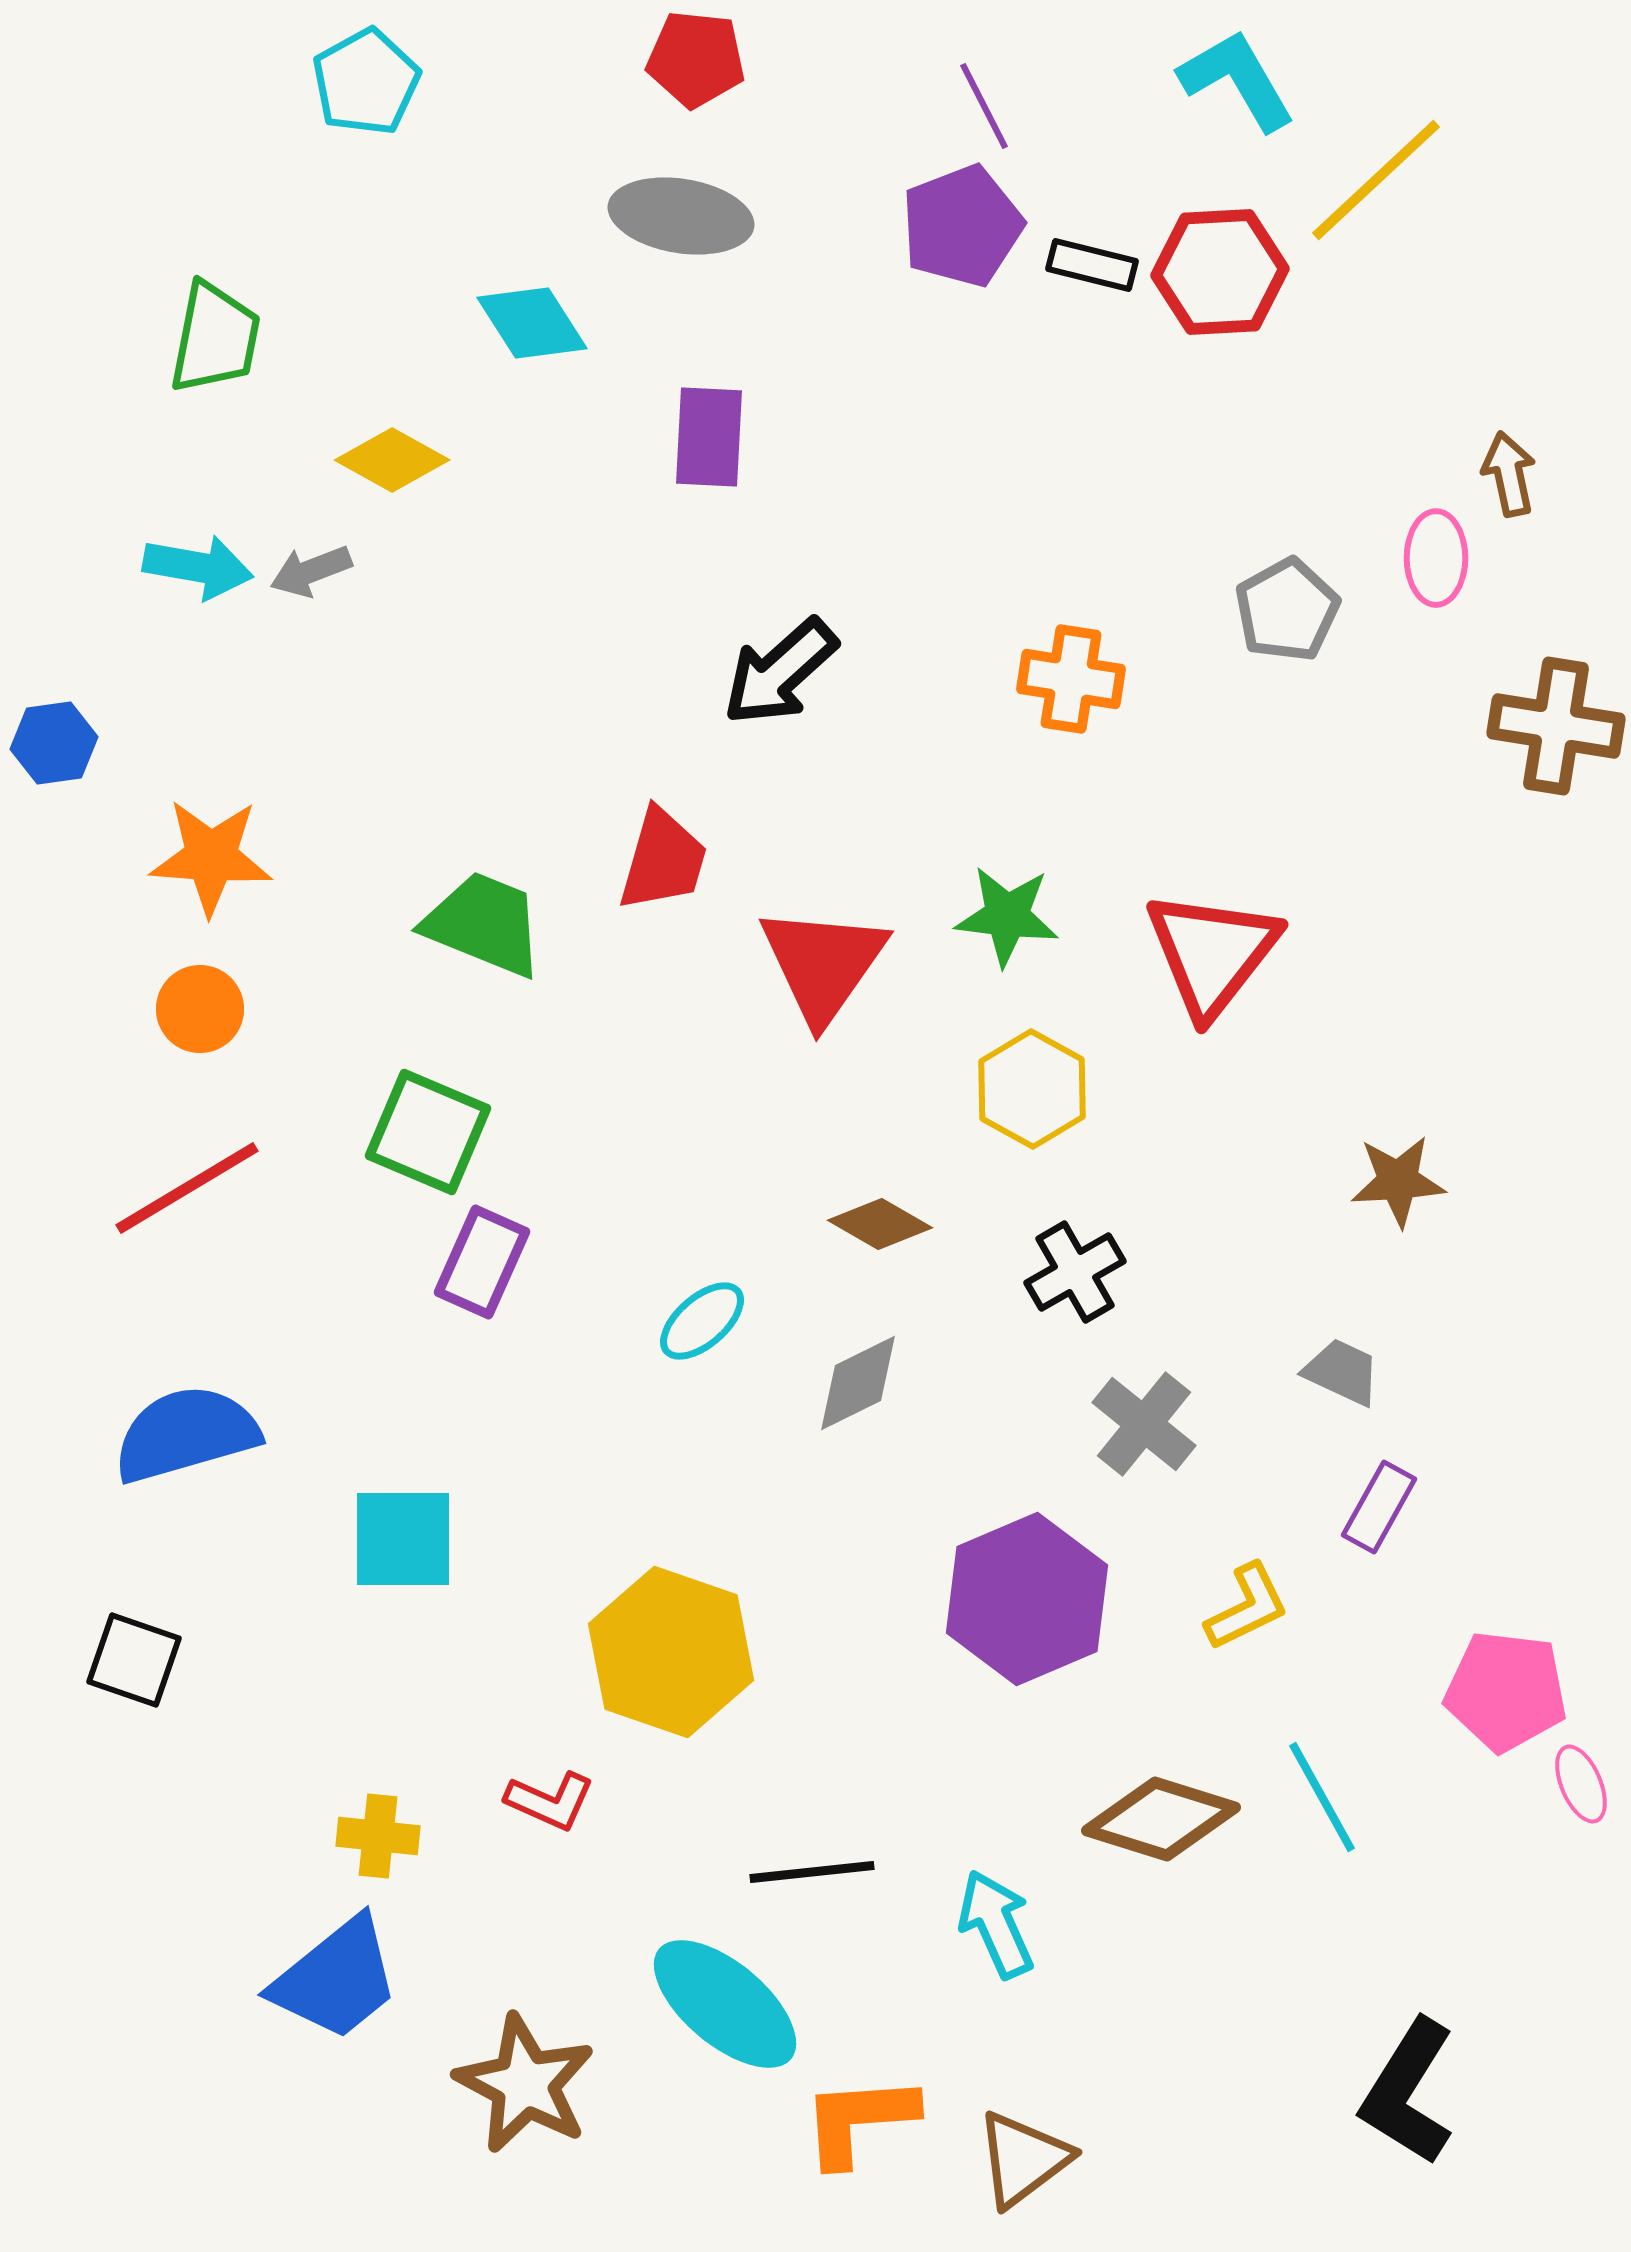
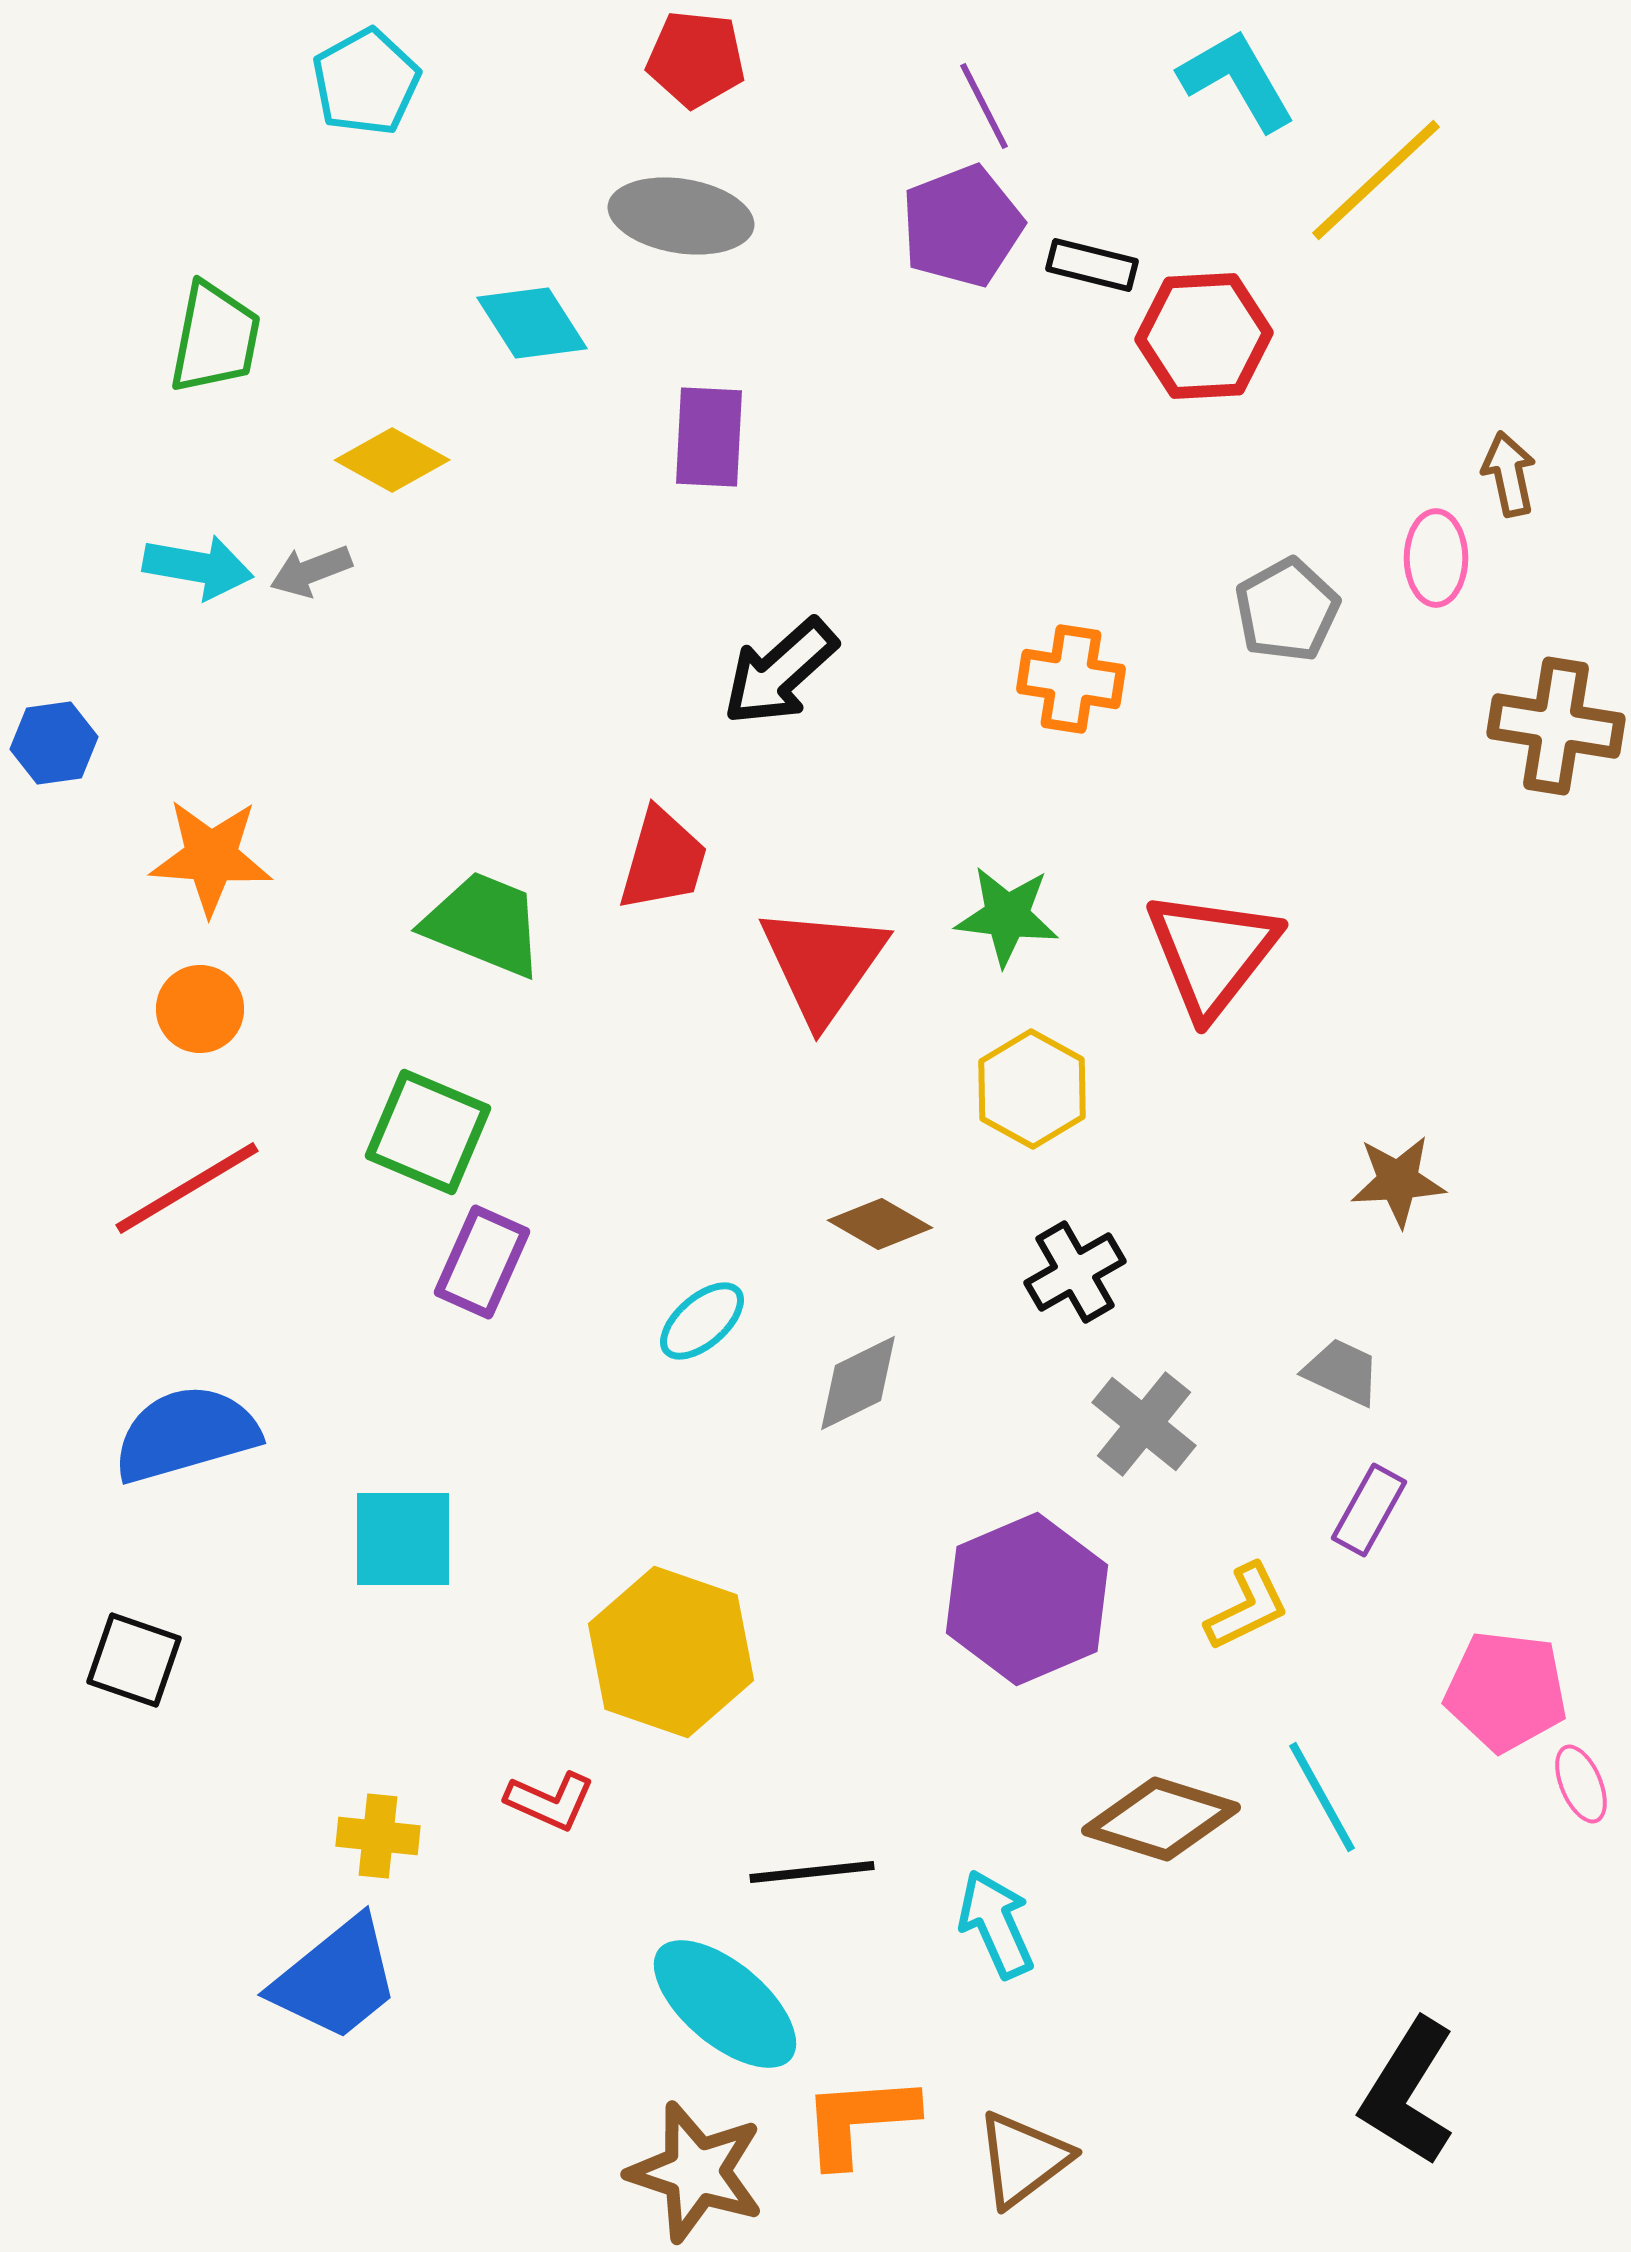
red hexagon at (1220, 272): moved 16 px left, 64 px down
purple rectangle at (1379, 1507): moved 10 px left, 3 px down
brown star at (525, 2084): moved 171 px right, 88 px down; rotated 10 degrees counterclockwise
